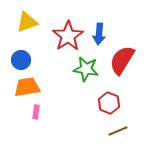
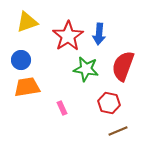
red semicircle: moved 1 px right, 6 px down; rotated 12 degrees counterclockwise
red hexagon: rotated 10 degrees counterclockwise
pink rectangle: moved 26 px right, 4 px up; rotated 32 degrees counterclockwise
